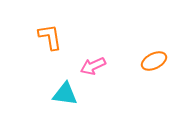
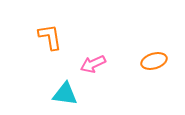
orange ellipse: rotated 10 degrees clockwise
pink arrow: moved 2 px up
